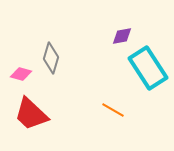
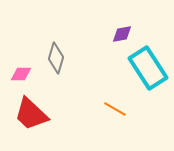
purple diamond: moved 2 px up
gray diamond: moved 5 px right
pink diamond: rotated 15 degrees counterclockwise
orange line: moved 2 px right, 1 px up
